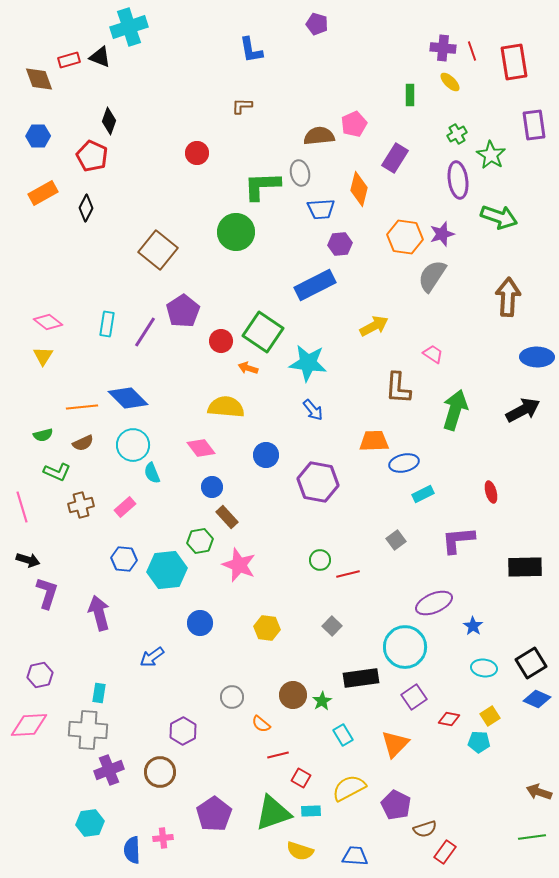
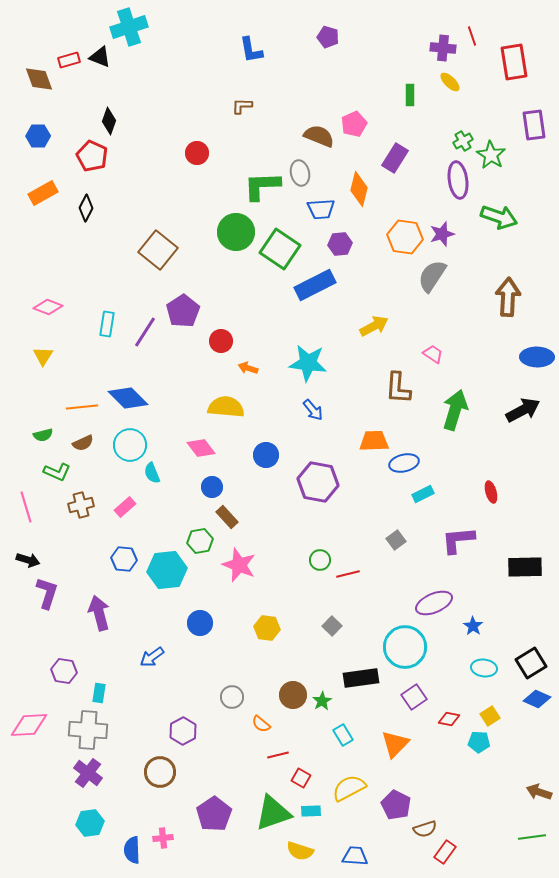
purple pentagon at (317, 24): moved 11 px right, 13 px down
red line at (472, 51): moved 15 px up
green cross at (457, 134): moved 6 px right, 7 px down
brown semicircle at (319, 136): rotated 28 degrees clockwise
pink diamond at (48, 322): moved 15 px up; rotated 16 degrees counterclockwise
green square at (263, 332): moved 17 px right, 83 px up
cyan circle at (133, 445): moved 3 px left
pink line at (22, 507): moved 4 px right
purple hexagon at (40, 675): moved 24 px right, 4 px up; rotated 20 degrees clockwise
purple cross at (109, 770): moved 21 px left, 3 px down; rotated 32 degrees counterclockwise
